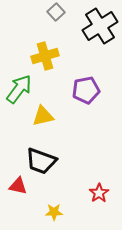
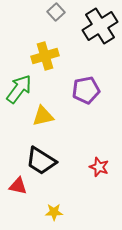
black trapezoid: rotated 12 degrees clockwise
red star: moved 26 px up; rotated 18 degrees counterclockwise
